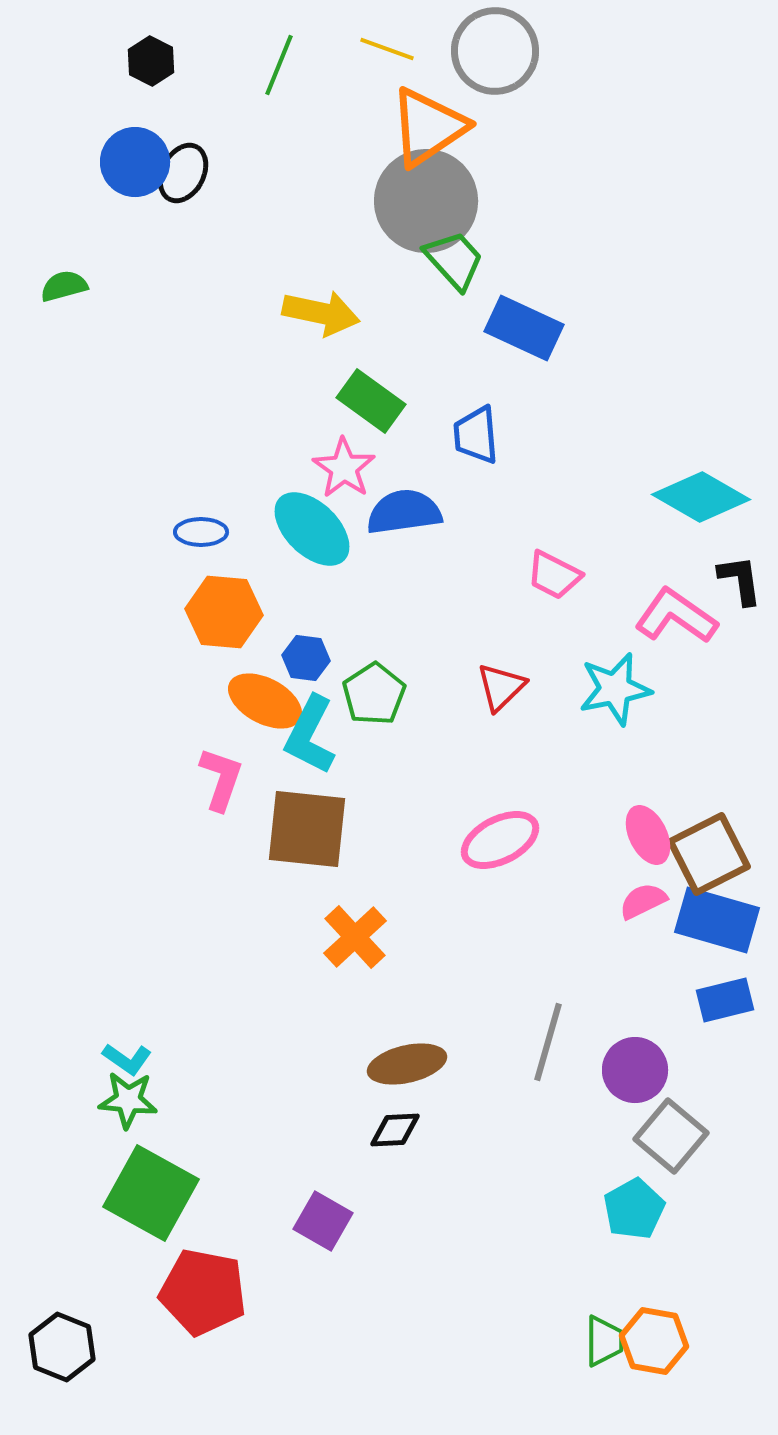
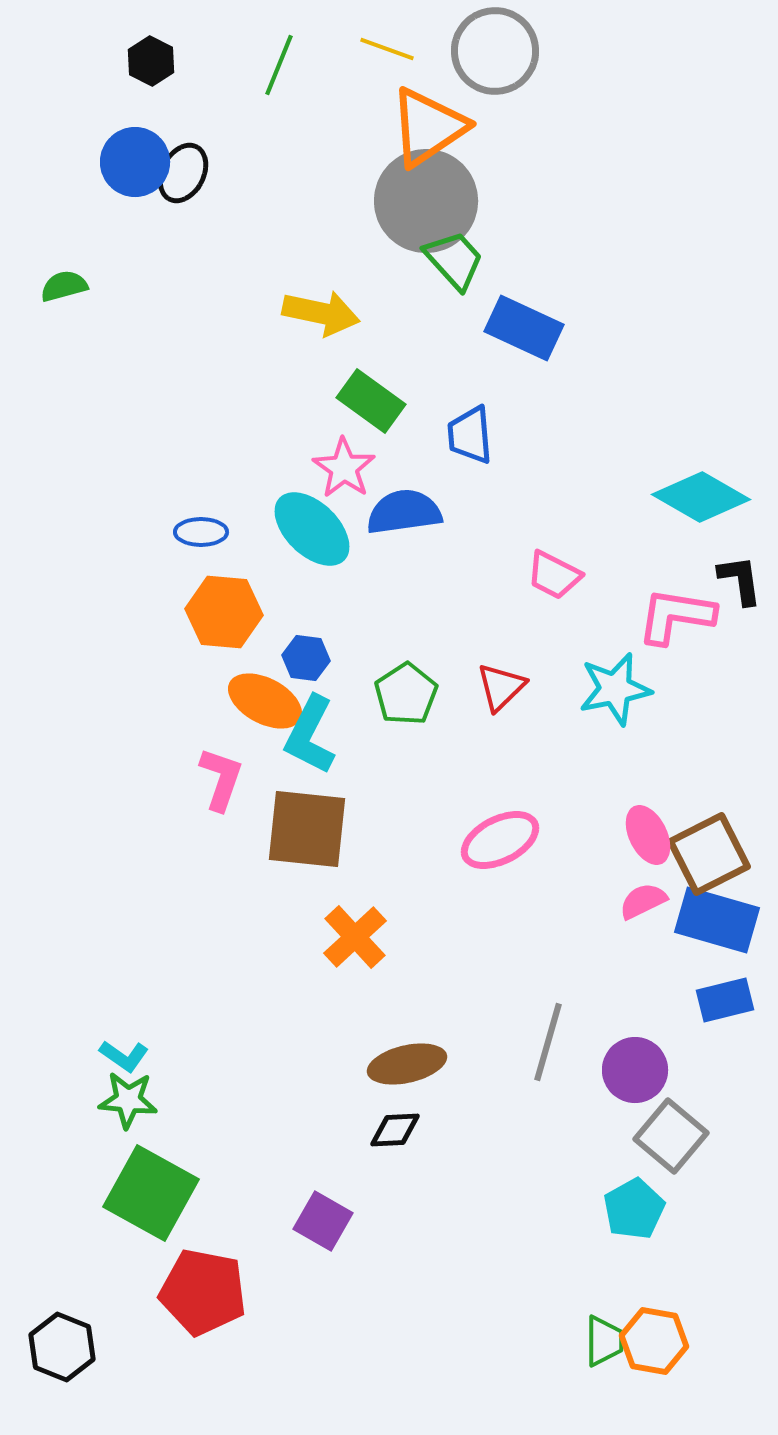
blue trapezoid at (476, 435): moved 6 px left
pink L-shape at (676, 616): rotated 26 degrees counterclockwise
green pentagon at (374, 694): moved 32 px right
cyan L-shape at (127, 1059): moved 3 px left, 3 px up
